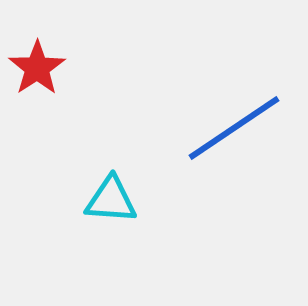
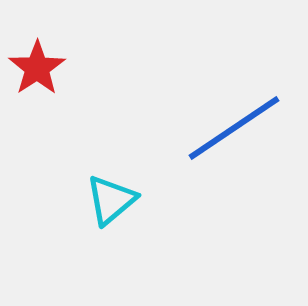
cyan triangle: rotated 44 degrees counterclockwise
